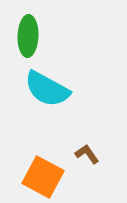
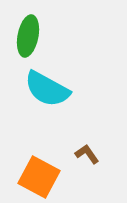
green ellipse: rotated 9 degrees clockwise
orange square: moved 4 px left
